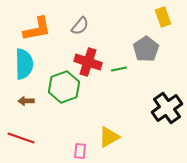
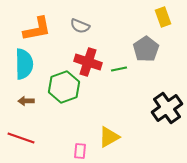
gray semicircle: rotated 72 degrees clockwise
